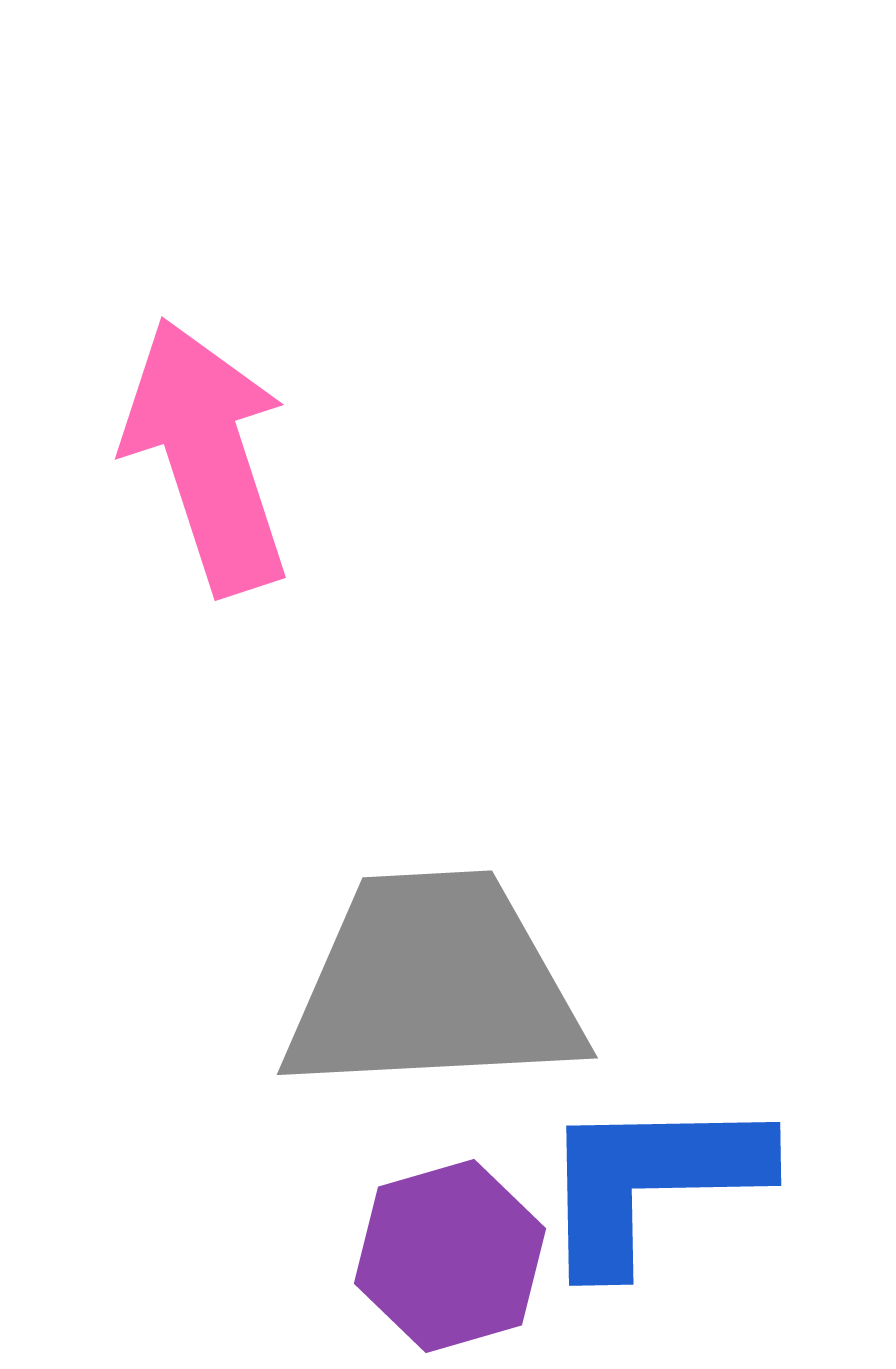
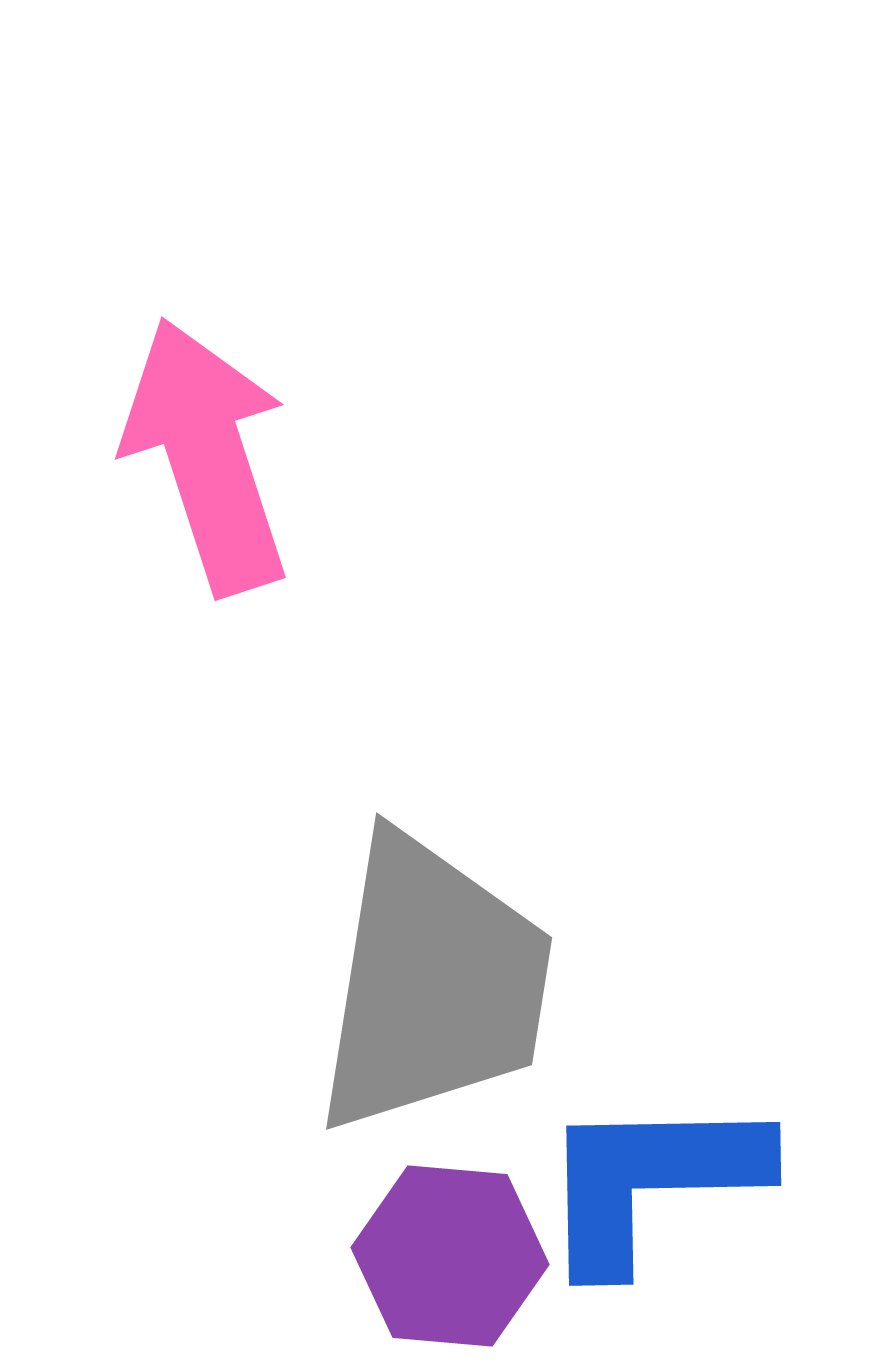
gray trapezoid: rotated 102 degrees clockwise
purple hexagon: rotated 21 degrees clockwise
